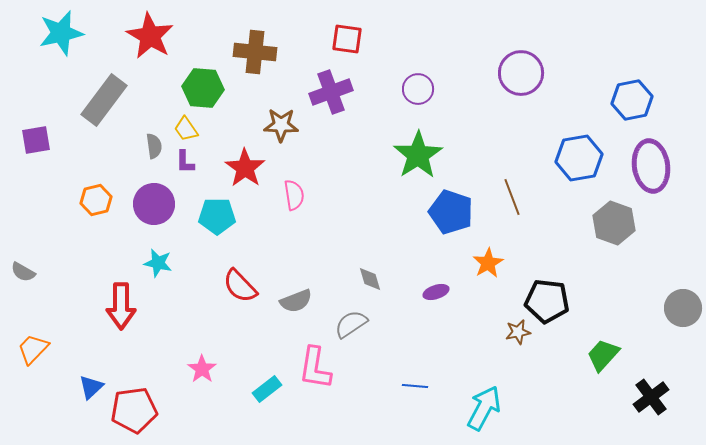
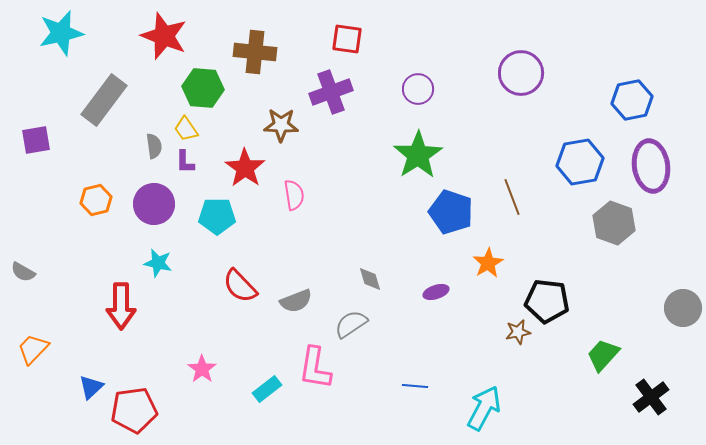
red star at (150, 36): moved 14 px right; rotated 9 degrees counterclockwise
blue hexagon at (579, 158): moved 1 px right, 4 px down
